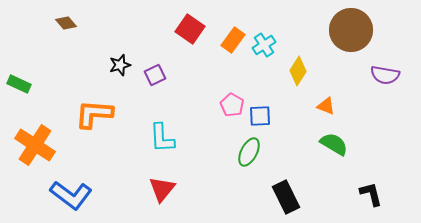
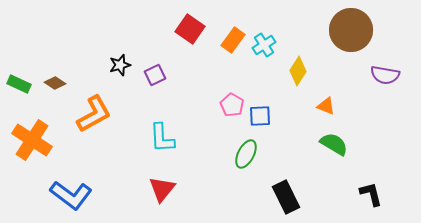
brown diamond: moved 11 px left, 60 px down; rotated 15 degrees counterclockwise
orange L-shape: rotated 147 degrees clockwise
orange cross: moved 3 px left, 5 px up
green ellipse: moved 3 px left, 2 px down
